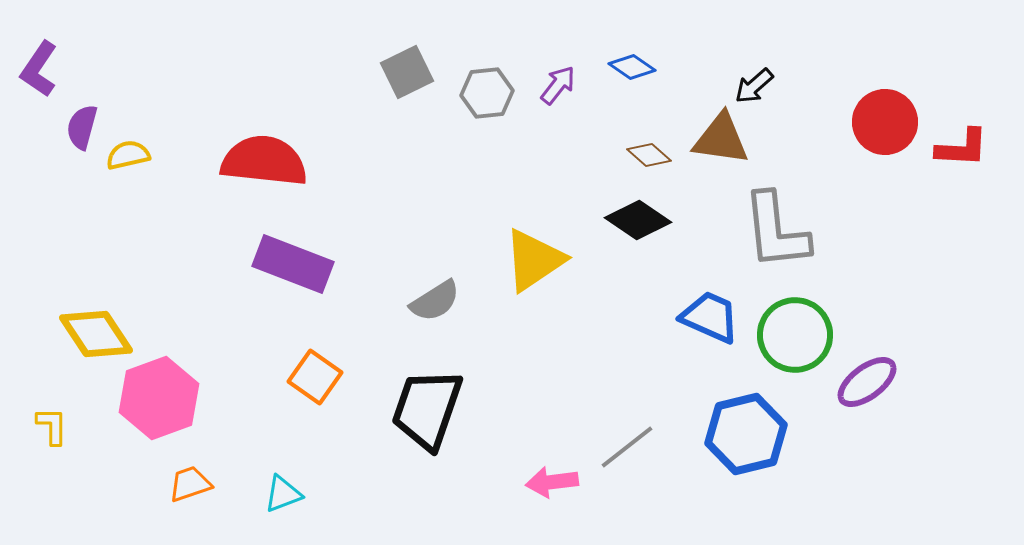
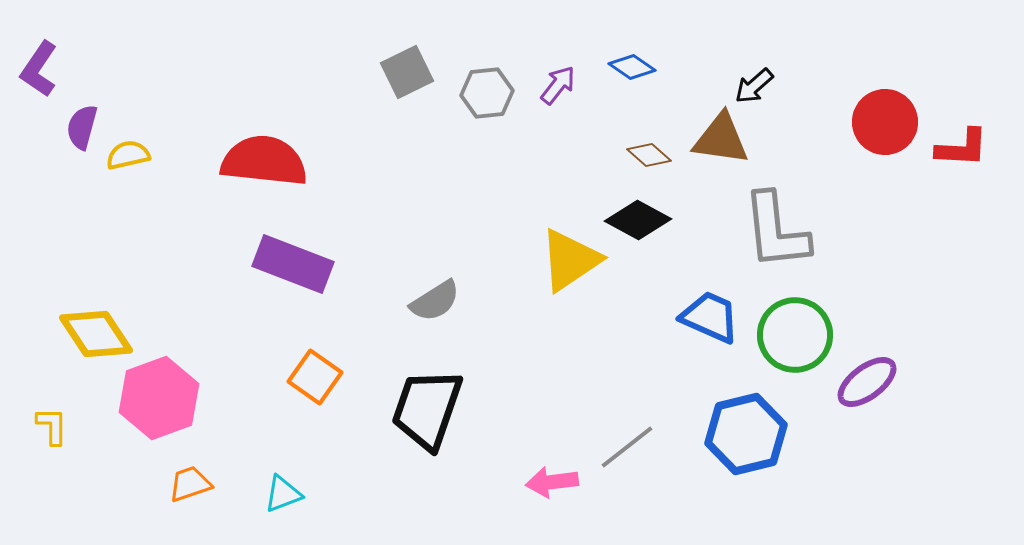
black diamond: rotated 6 degrees counterclockwise
yellow triangle: moved 36 px right
